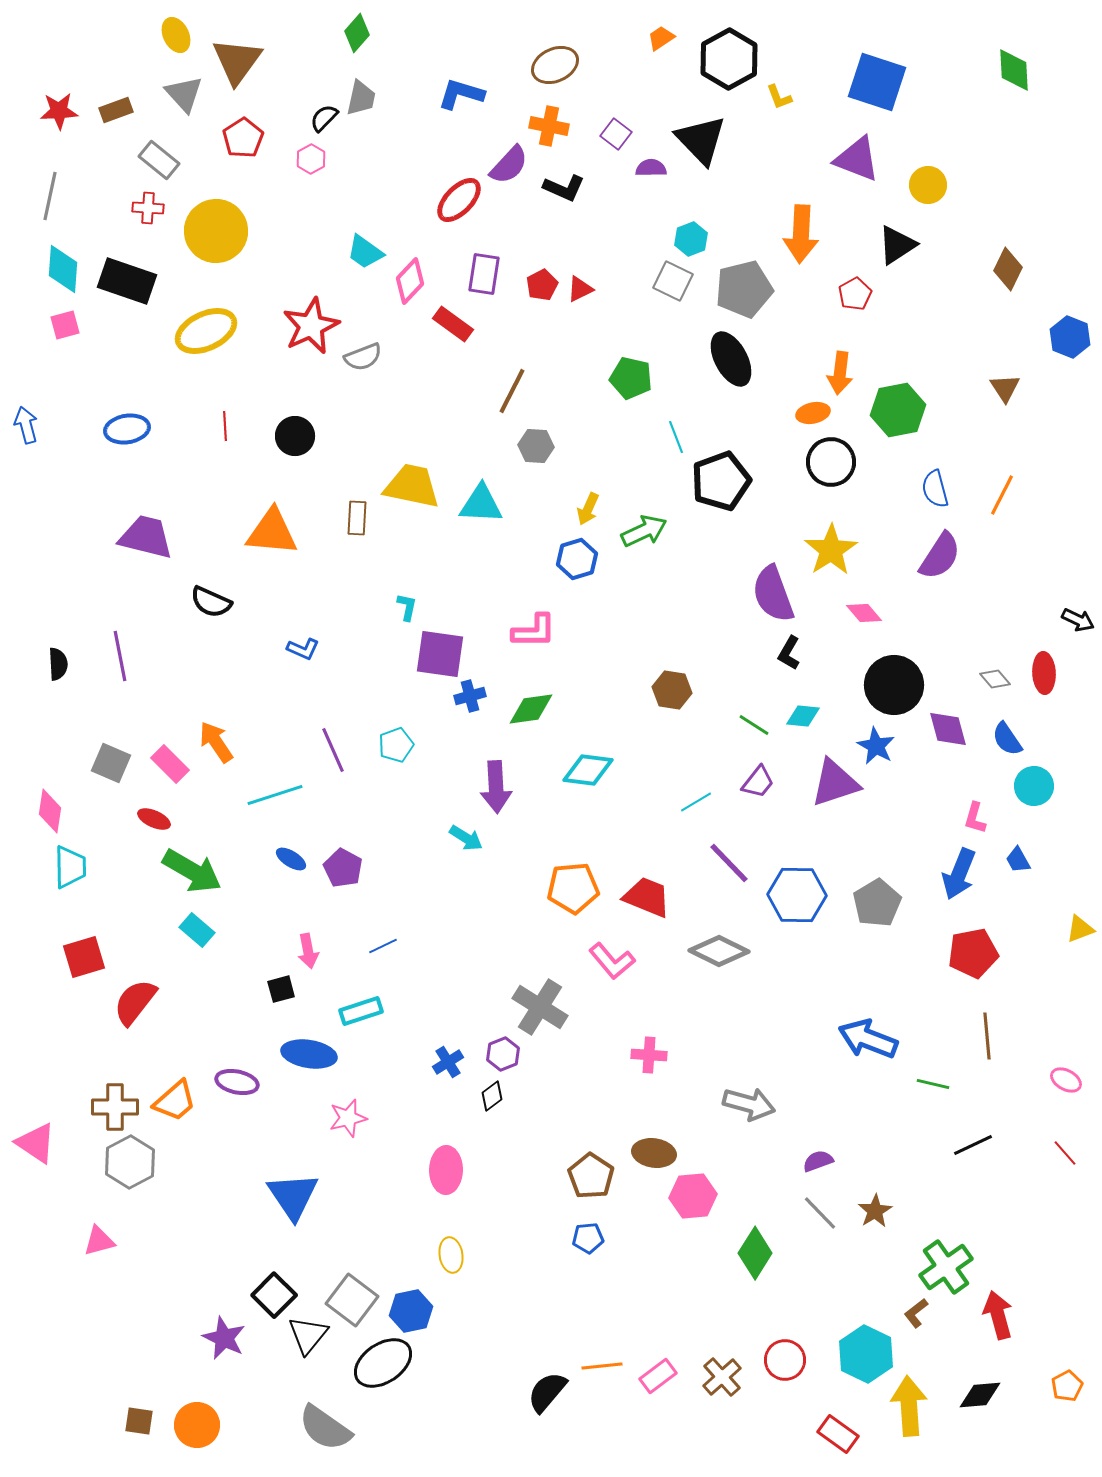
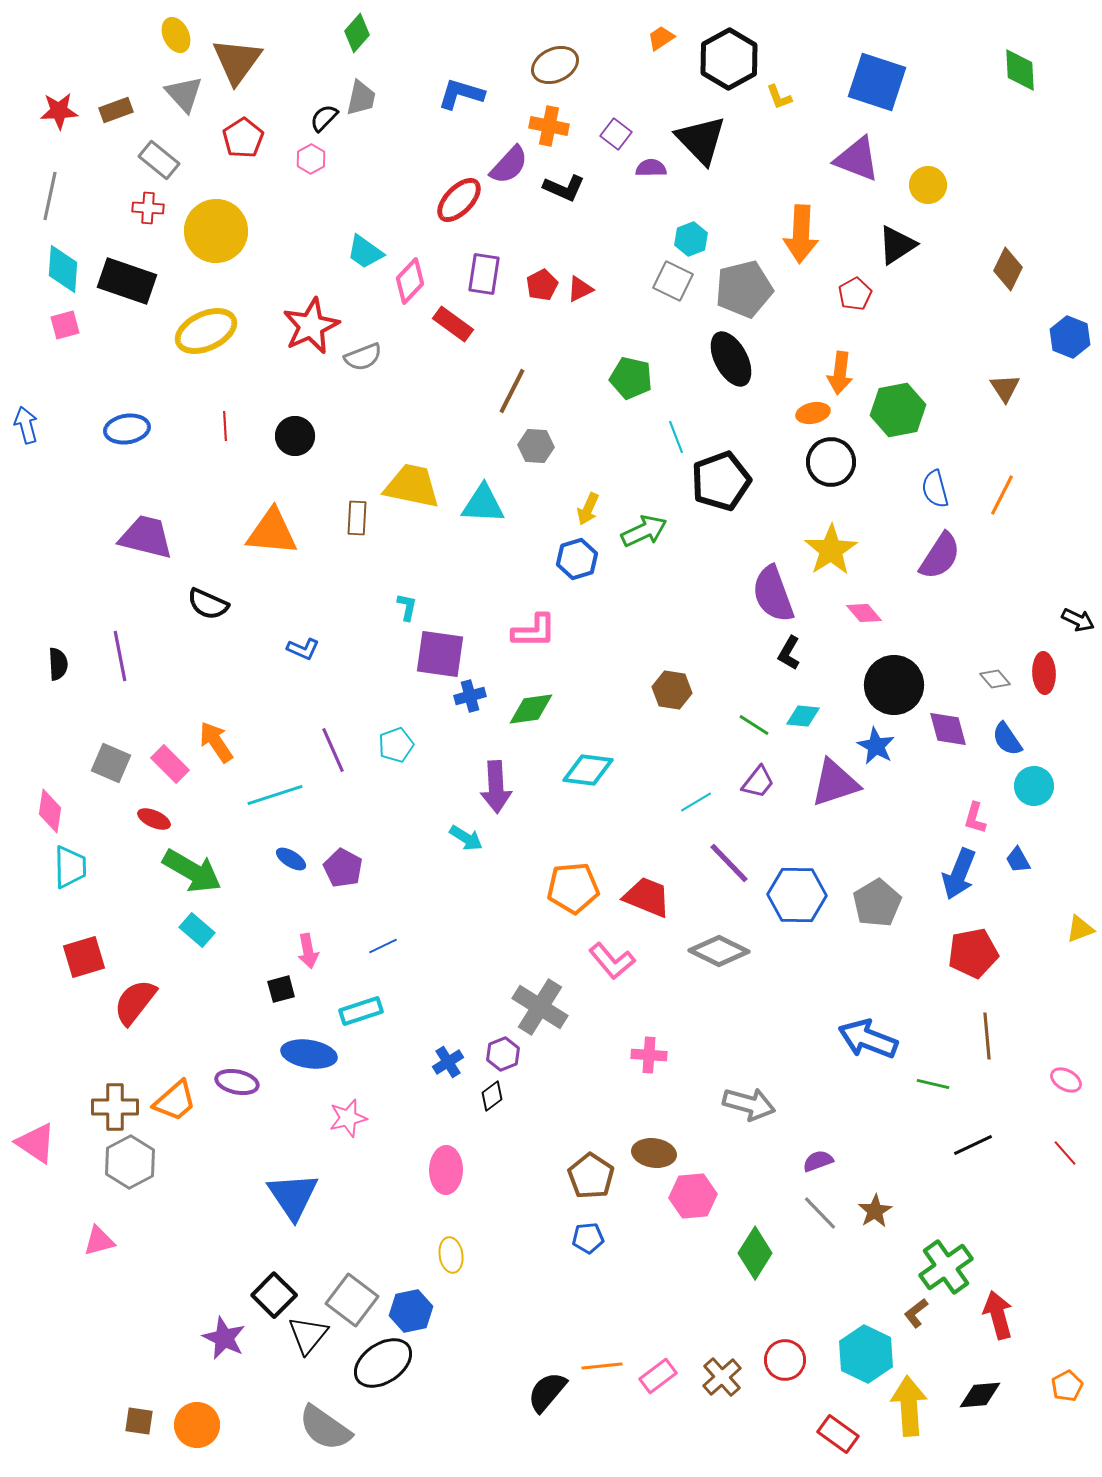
green diamond at (1014, 70): moved 6 px right
cyan triangle at (481, 504): moved 2 px right
black semicircle at (211, 602): moved 3 px left, 2 px down
